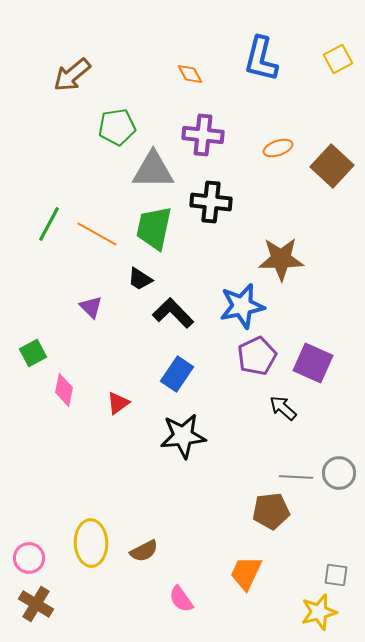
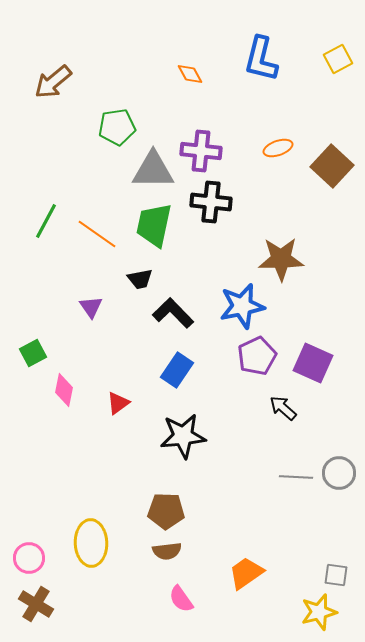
brown arrow: moved 19 px left, 7 px down
purple cross: moved 2 px left, 16 px down
green line: moved 3 px left, 3 px up
green trapezoid: moved 3 px up
orange line: rotated 6 degrees clockwise
black trapezoid: rotated 44 degrees counterclockwise
purple triangle: rotated 10 degrees clockwise
blue rectangle: moved 4 px up
brown pentagon: moved 105 px left; rotated 9 degrees clockwise
brown semicircle: moved 23 px right; rotated 20 degrees clockwise
orange trapezoid: rotated 30 degrees clockwise
